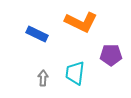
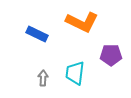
orange L-shape: moved 1 px right
